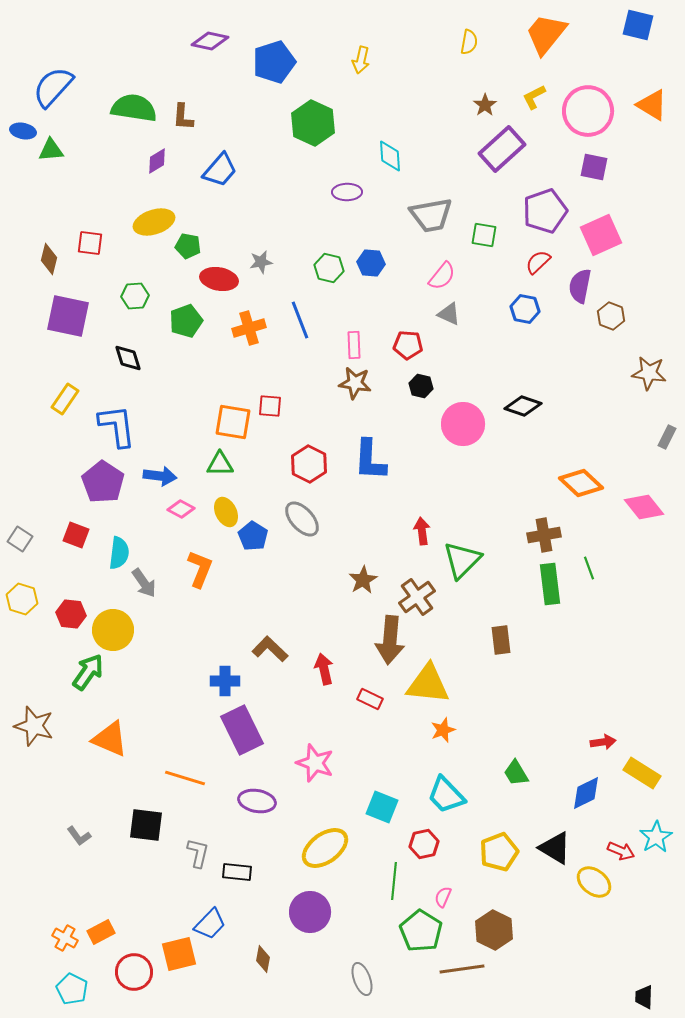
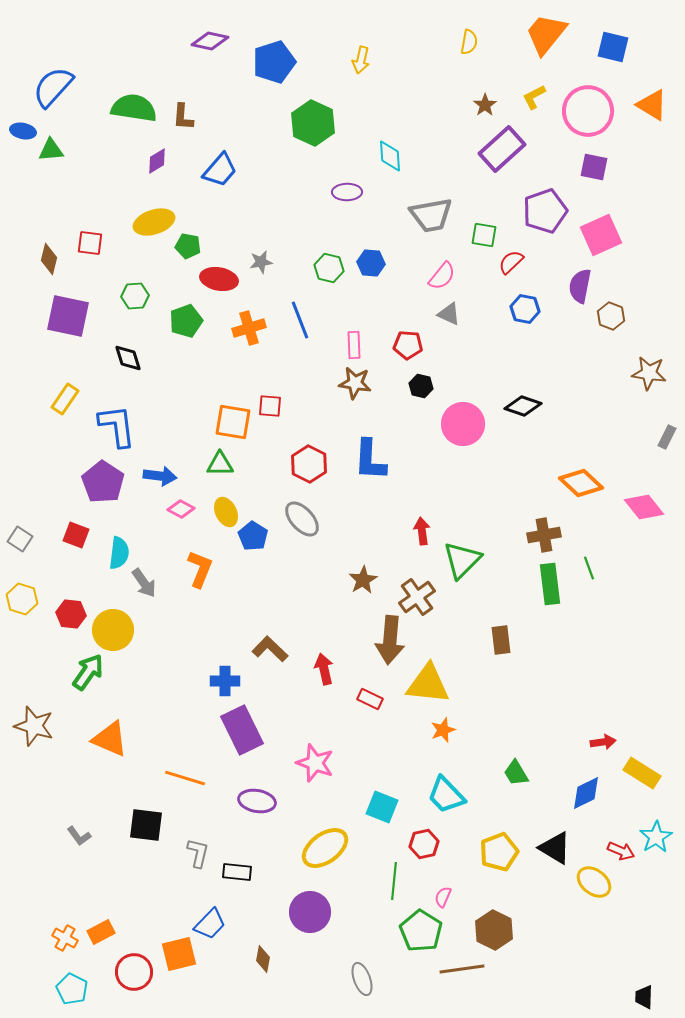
blue square at (638, 25): moved 25 px left, 22 px down
red semicircle at (538, 262): moved 27 px left
